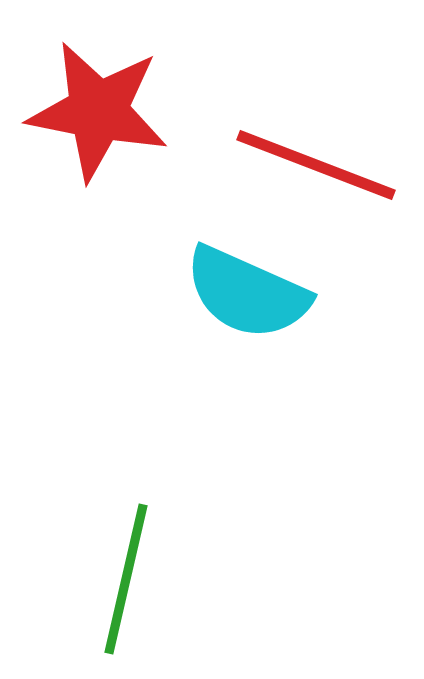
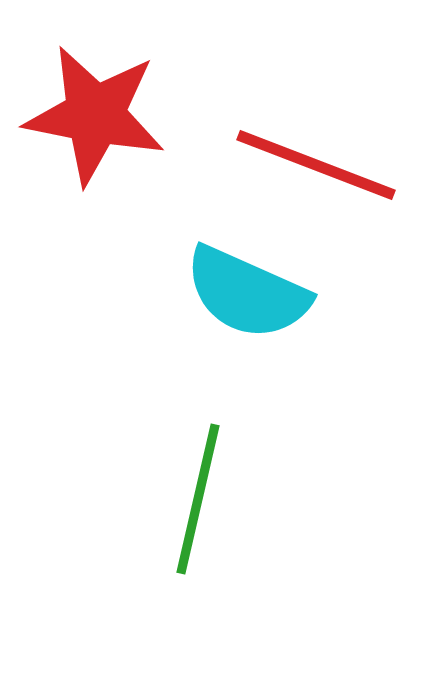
red star: moved 3 px left, 4 px down
green line: moved 72 px right, 80 px up
